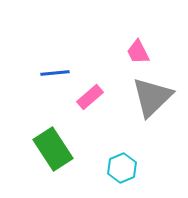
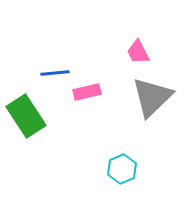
pink rectangle: moved 3 px left, 5 px up; rotated 28 degrees clockwise
green rectangle: moved 27 px left, 33 px up
cyan hexagon: moved 1 px down
